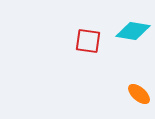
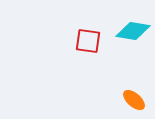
orange ellipse: moved 5 px left, 6 px down
